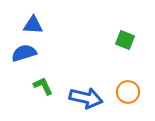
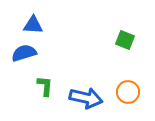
green L-shape: moved 2 px right; rotated 30 degrees clockwise
